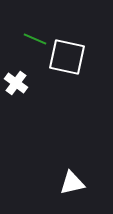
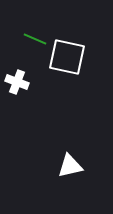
white cross: moved 1 px right, 1 px up; rotated 15 degrees counterclockwise
white triangle: moved 2 px left, 17 px up
